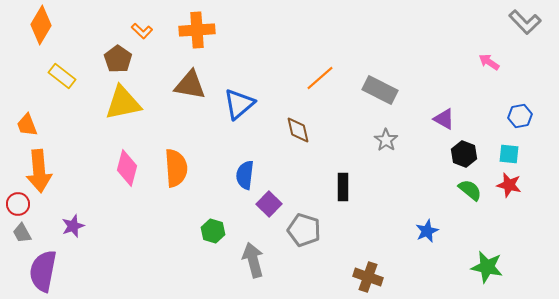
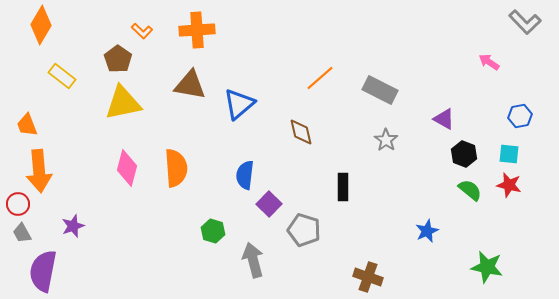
brown diamond: moved 3 px right, 2 px down
